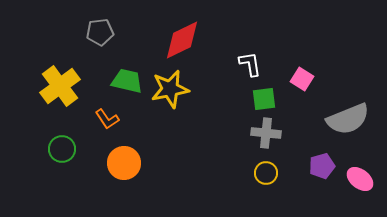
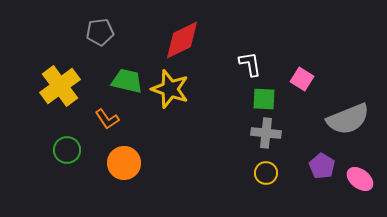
yellow star: rotated 30 degrees clockwise
green square: rotated 10 degrees clockwise
green circle: moved 5 px right, 1 px down
purple pentagon: rotated 25 degrees counterclockwise
